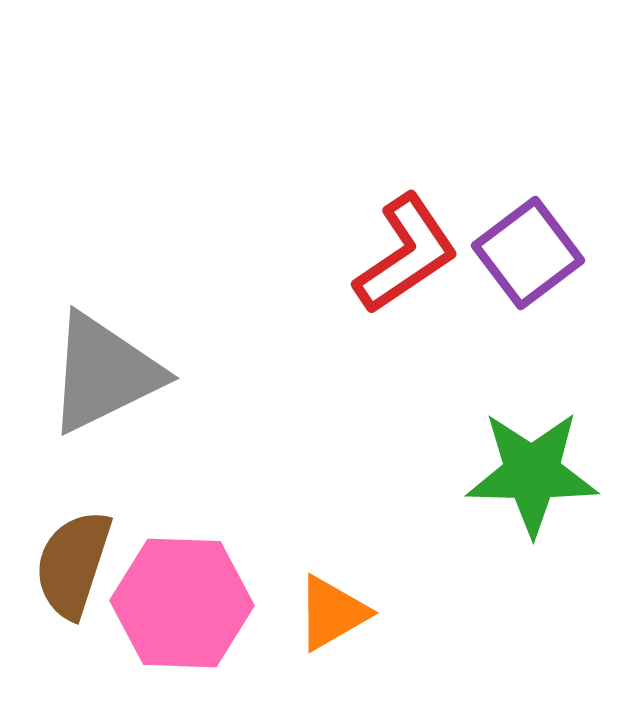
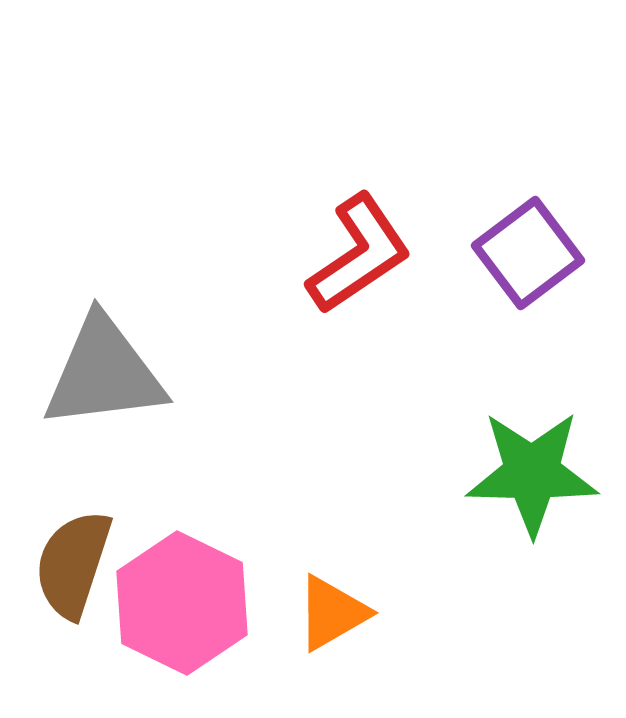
red L-shape: moved 47 px left
gray triangle: rotated 19 degrees clockwise
pink hexagon: rotated 24 degrees clockwise
